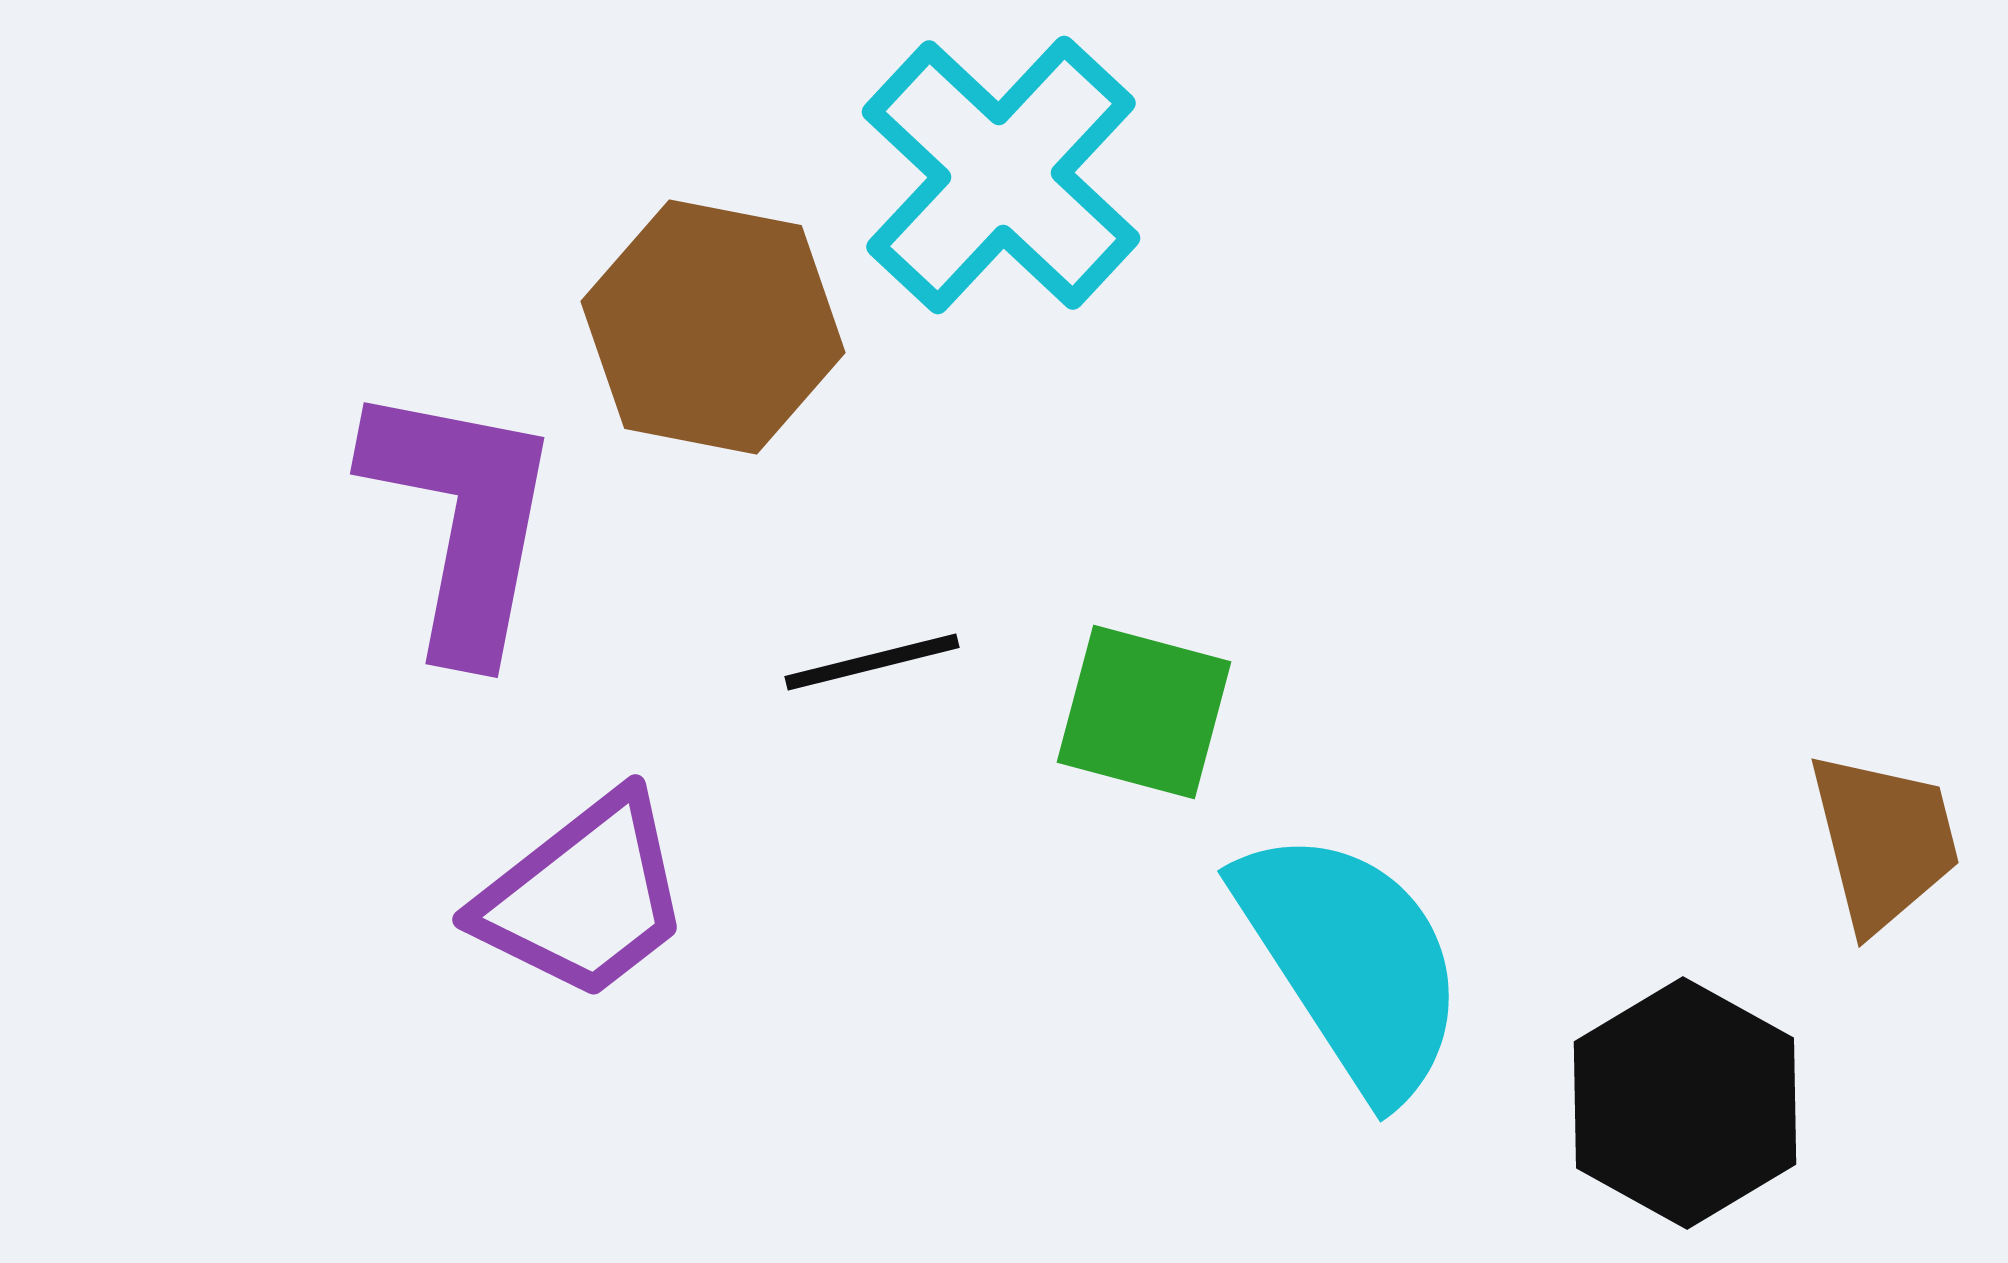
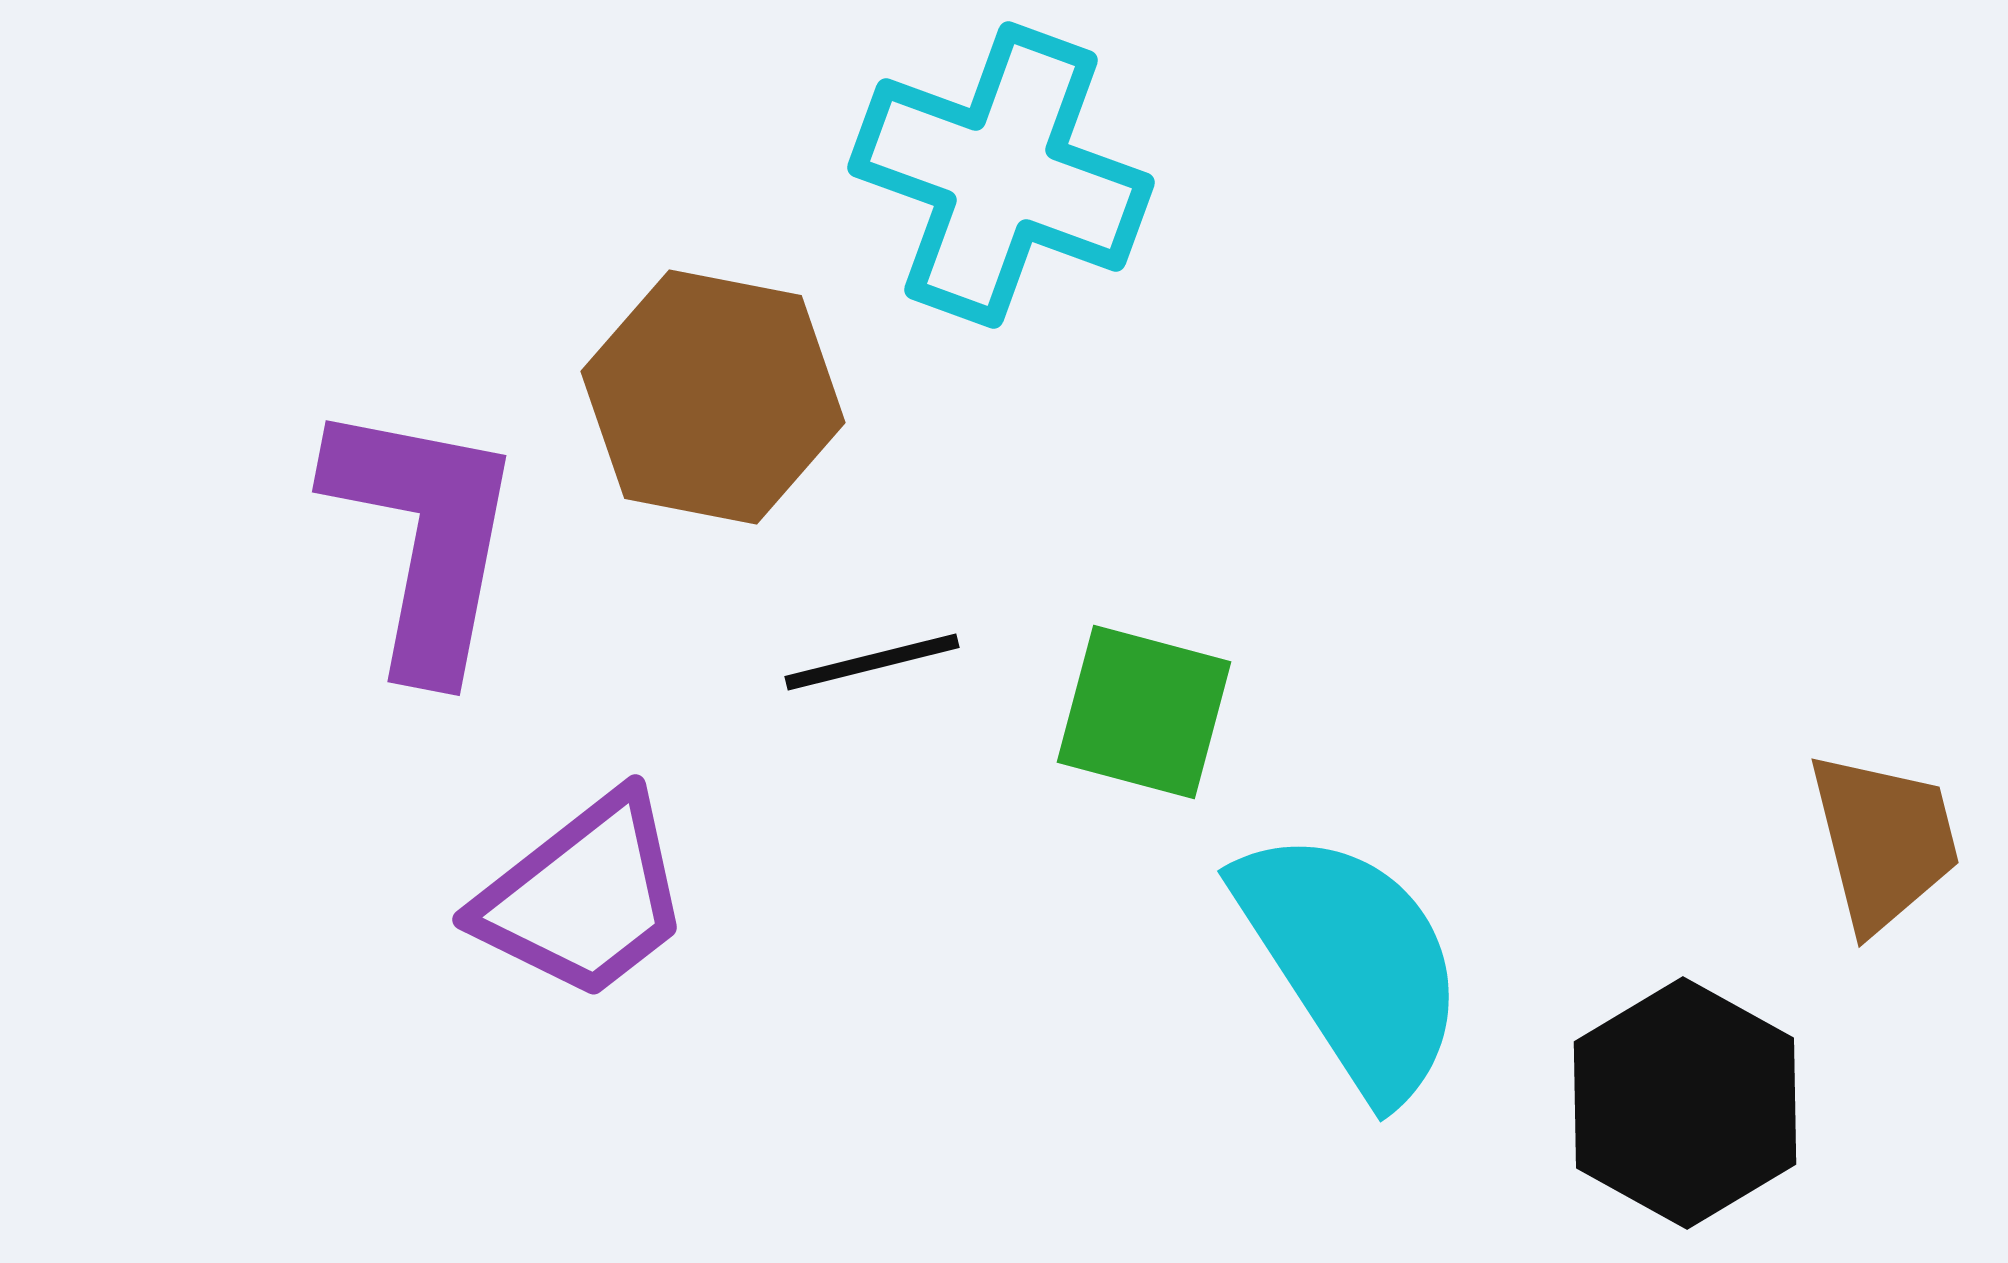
cyan cross: rotated 23 degrees counterclockwise
brown hexagon: moved 70 px down
purple L-shape: moved 38 px left, 18 px down
